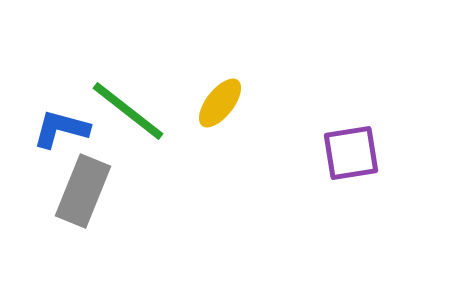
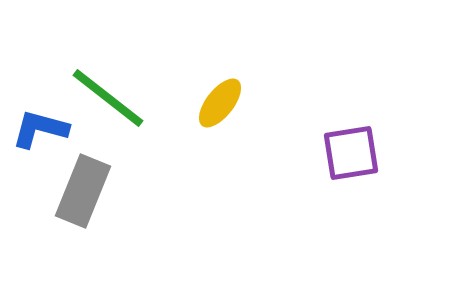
green line: moved 20 px left, 13 px up
blue L-shape: moved 21 px left
